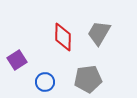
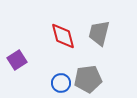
gray trapezoid: rotated 16 degrees counterclockwise
red diamond: moved 1 px up; rotated 16 degrees counterclockwise
blue circle: moved 16 px right, 1 px down
